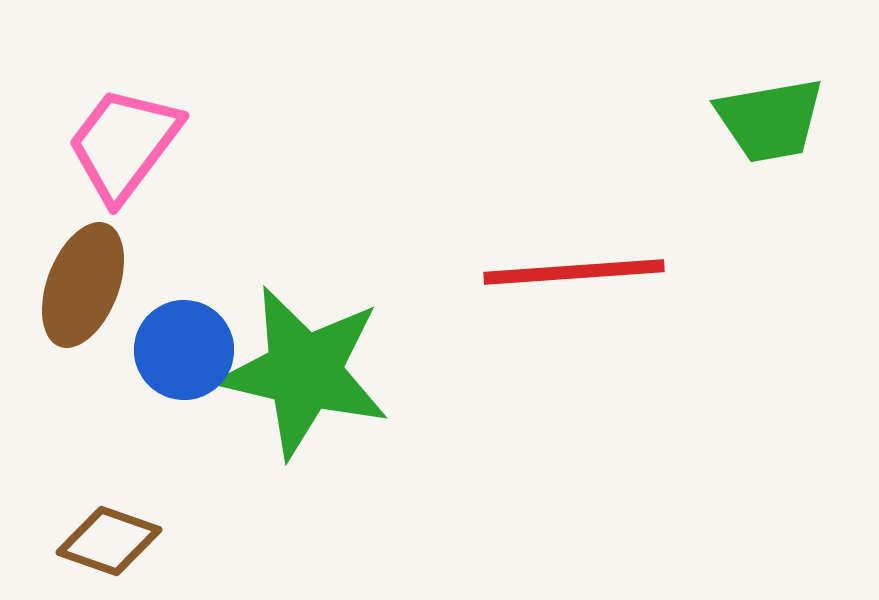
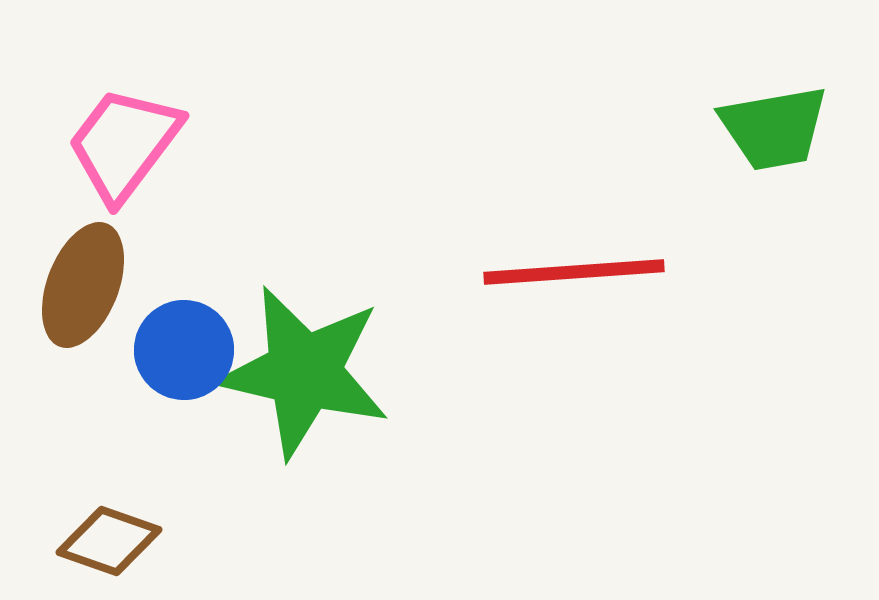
green trapezoid: moved 4 px right, 8 px down
